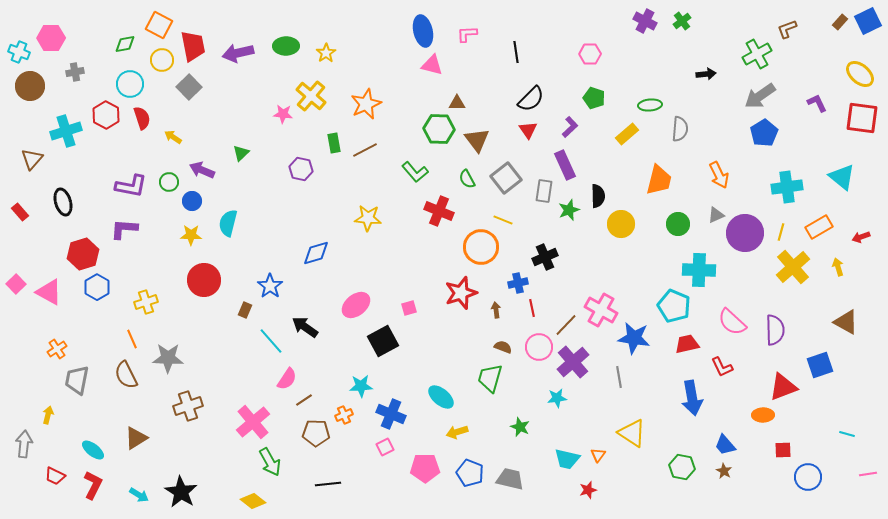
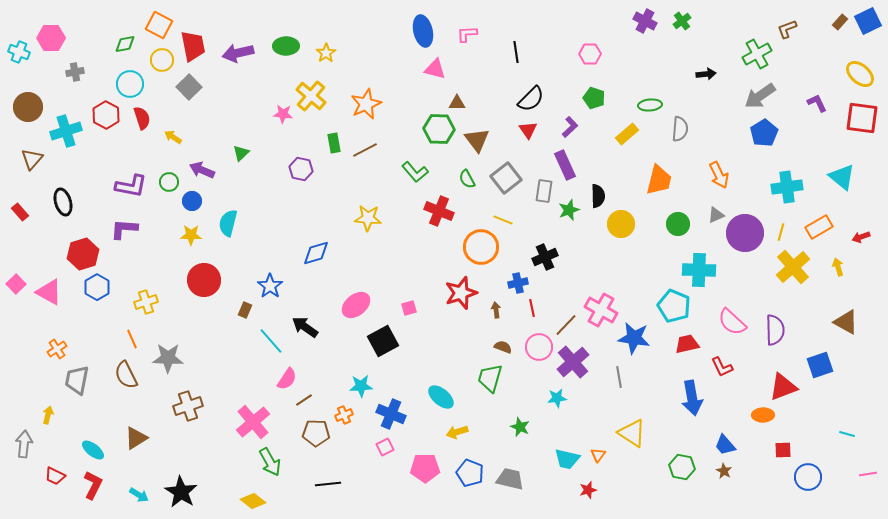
pink triangle at (432, 65): moved 3 px right, 4 px down
brown circle at (30, 86): moved 2 px left, 21 px down
